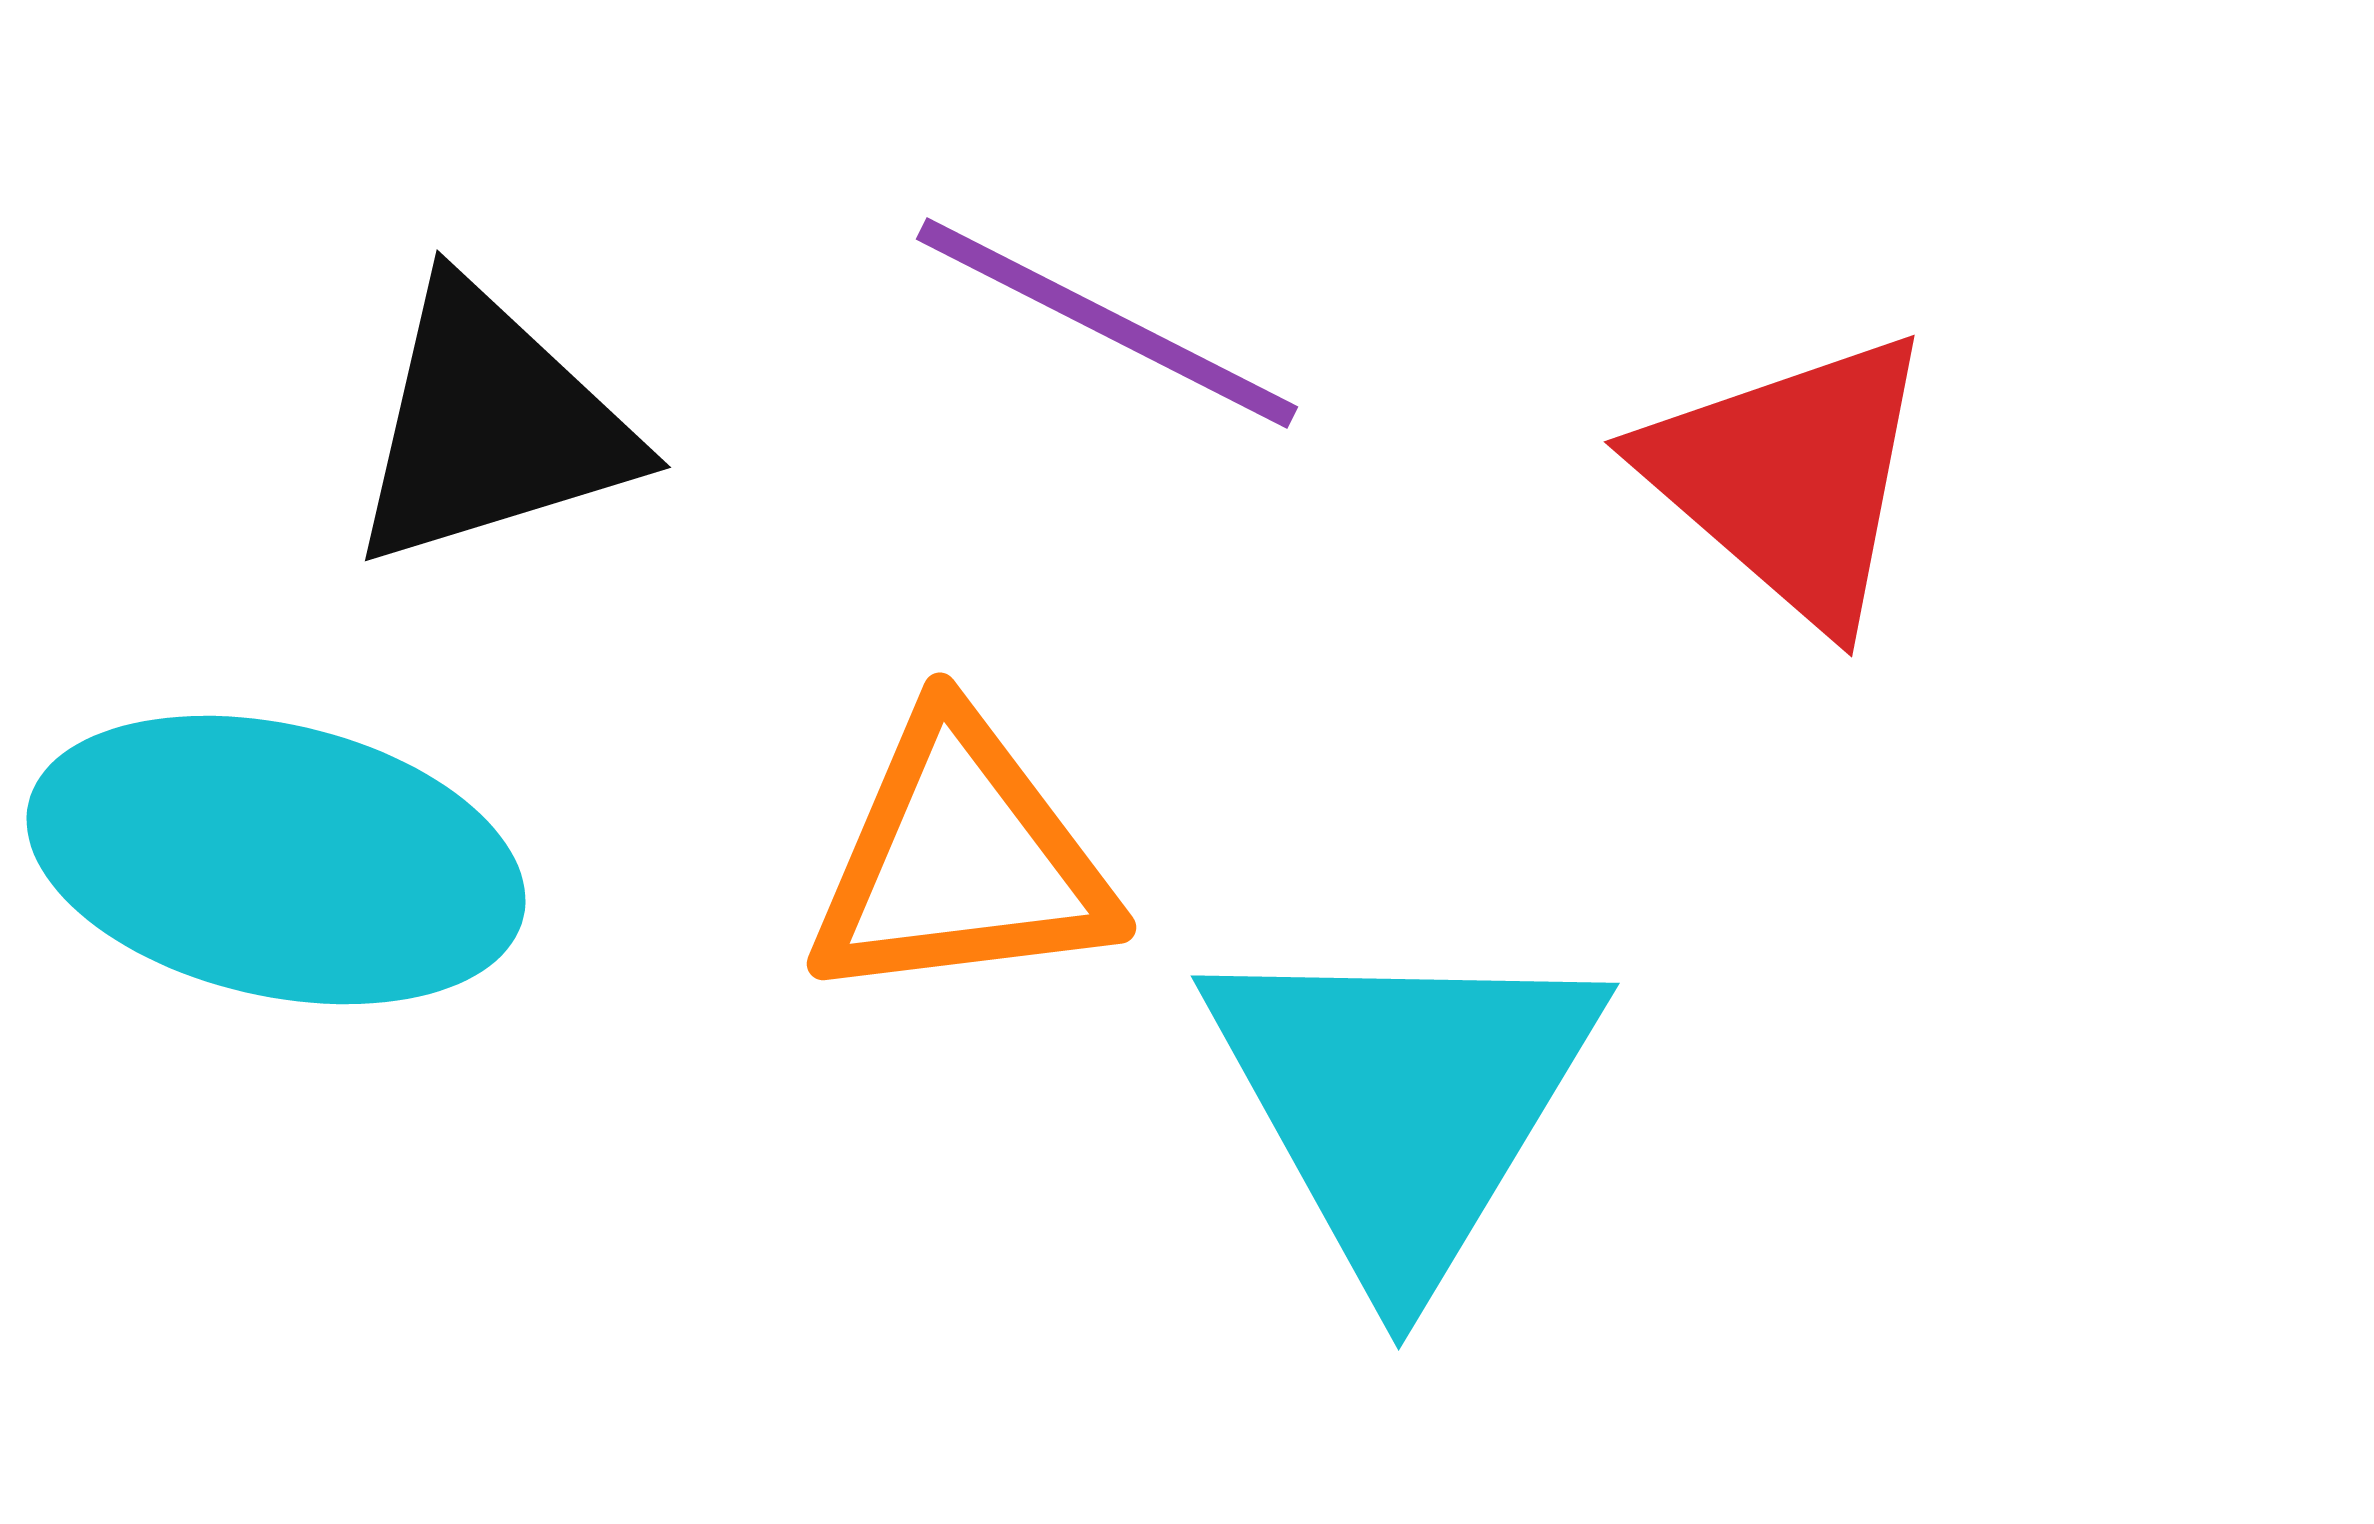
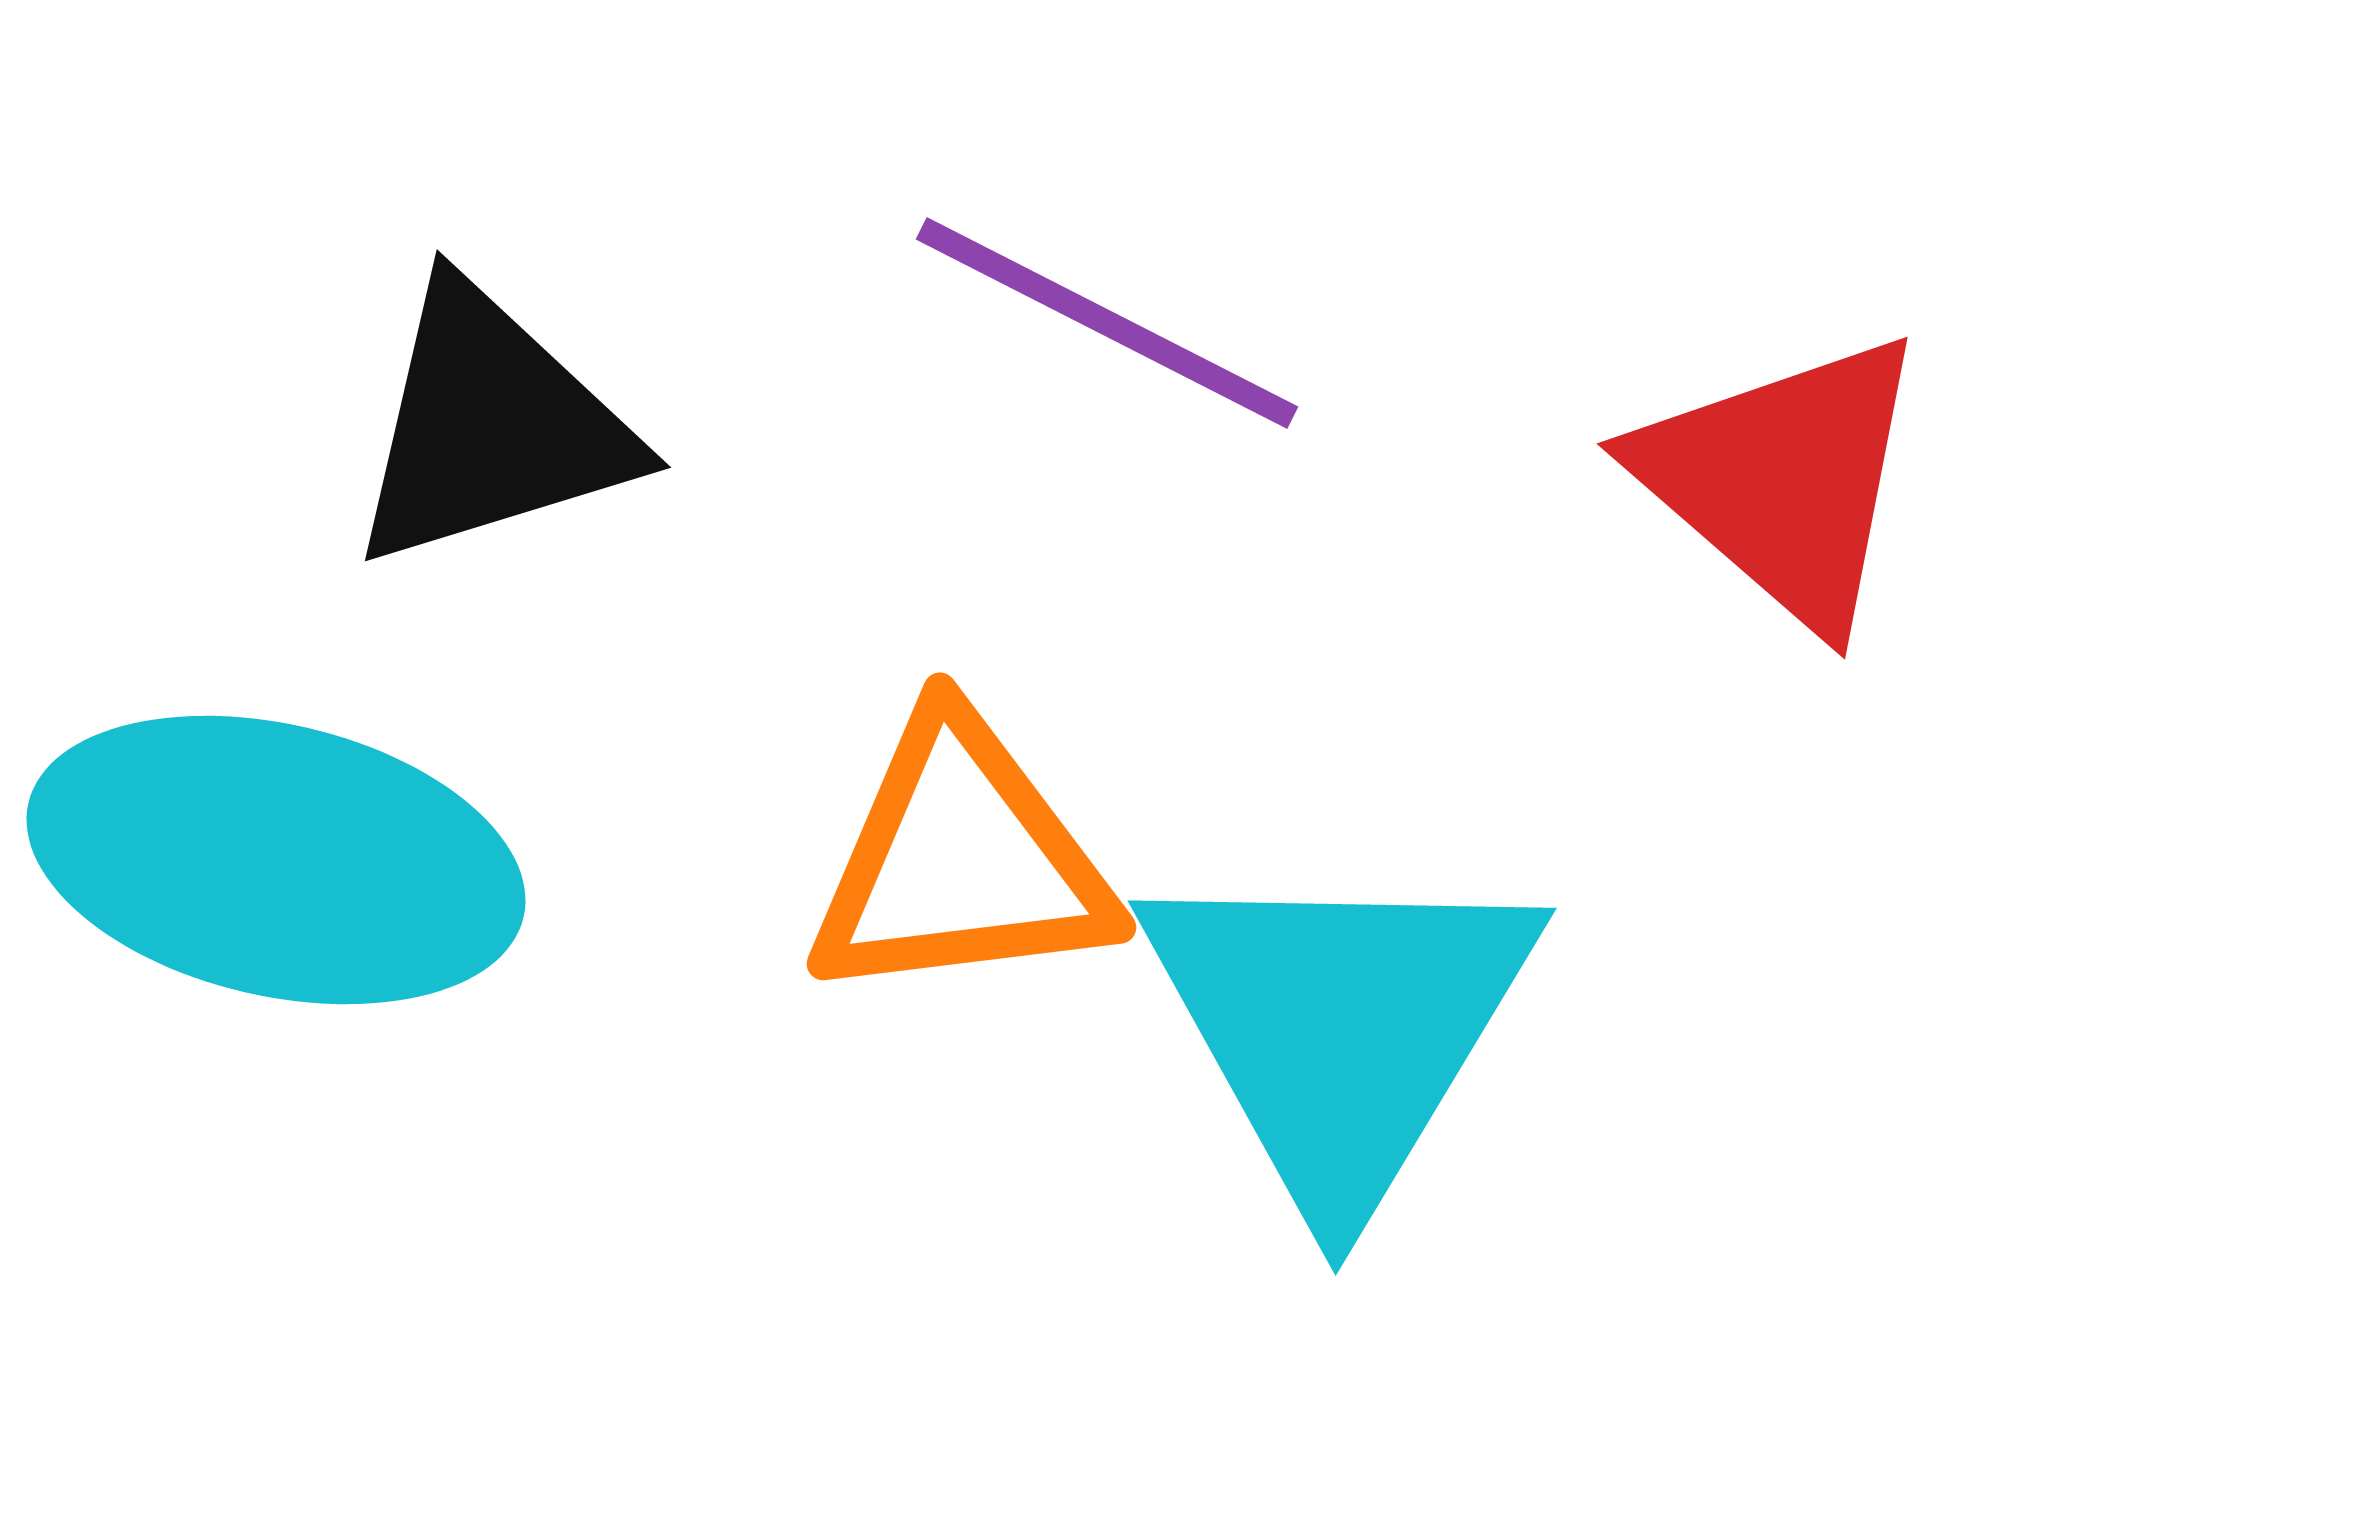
red triangle: moved 7 px left, 2 px down
cyan triangle: moved 63 px left, 75 px up
